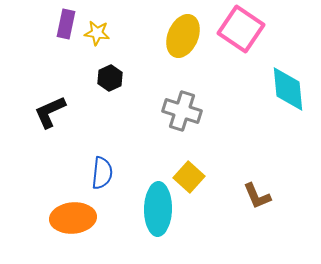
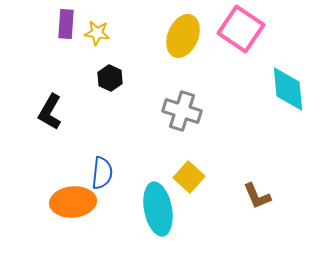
purple rectangle: rotated 8 degrees counterclockwise
black hexagon: rotated 10 degrees counterclockwise
black L-shape: rotated 36 degrees counterclockwise
cyan ellipse: rotated 12 degrees counterclockwise
orange ellipse: moved 16 px up
